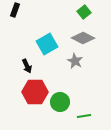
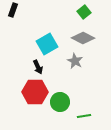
black rectangle: moved 2 px left
black arrow: moved 11 px right, 1 px down
